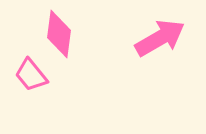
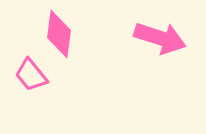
pink arrow: rotated 48 degrees clockwise
